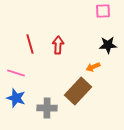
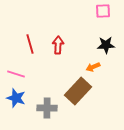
black star: moved 2 px left
pink line: moved 1 px down
